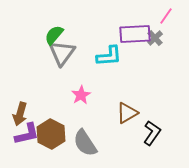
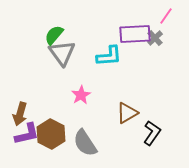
gray triangle: rotated 12 degrees counterclockwise
